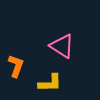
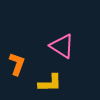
orange L-shape: moved 1 px right, 2 px up
